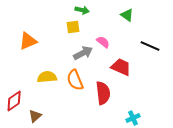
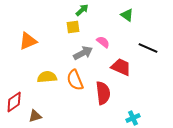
green arrow: rotated 56 degrees counterclockwise
black line: moved 2 px left, 2 px down
red diamond: moved 1 px down
brown triangle: rotated 24 degrees clockwise
